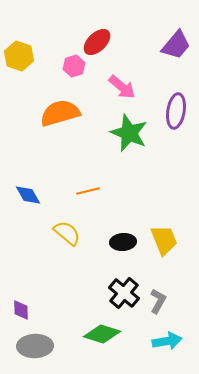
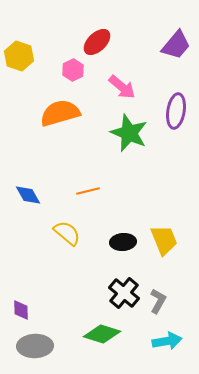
pink hexagon: moved 1 px left, 4 px down; rotated 10 degrees counterclockwise
